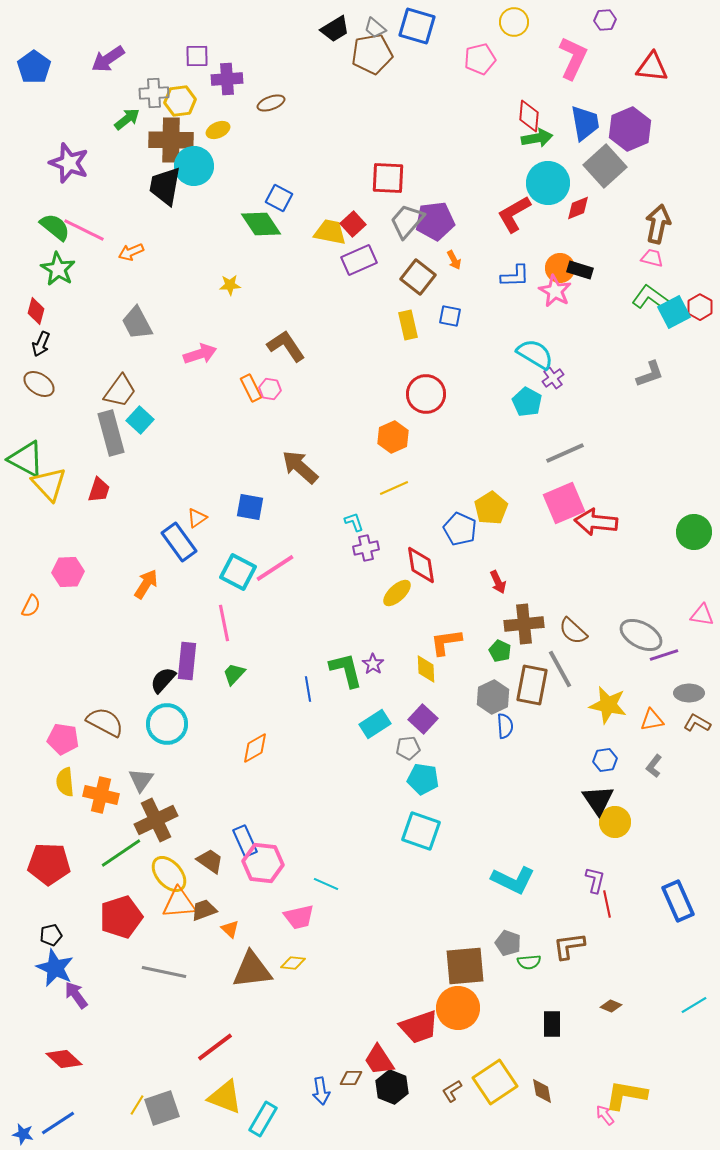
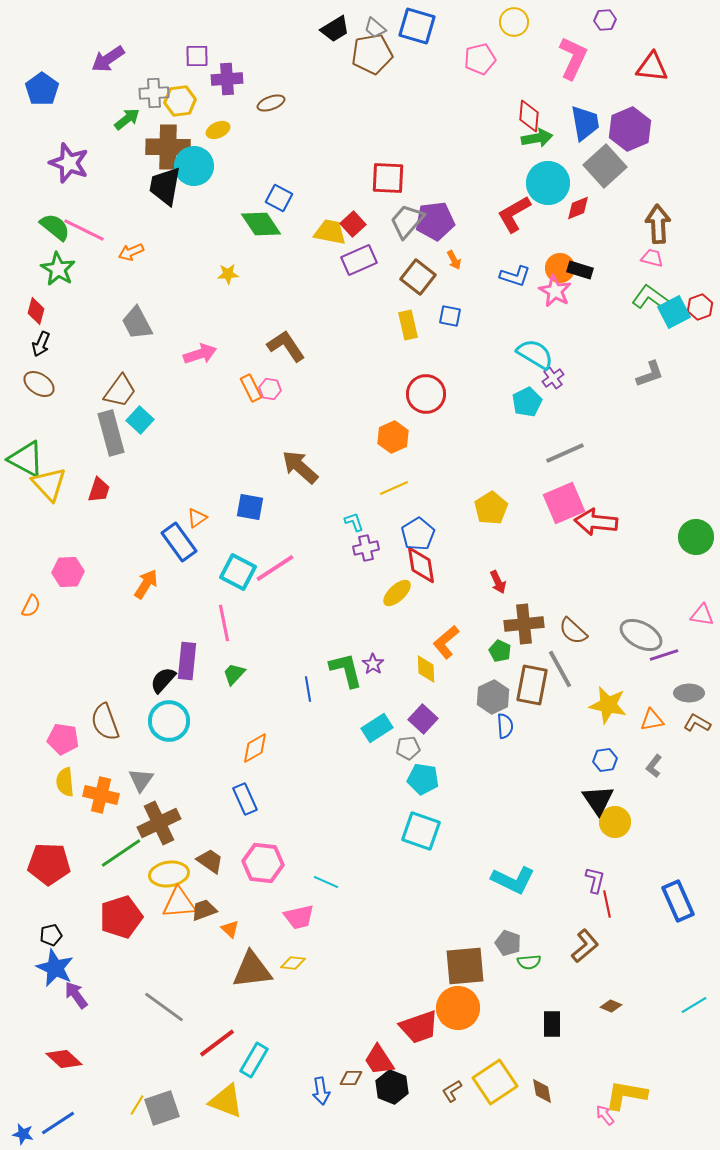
blue pentagon at (34, 67): moved 8 px right, 22 px down
brown cross at (171, 140): moved 3 px left, 7 px down
brown arrow at (658, 224): rotated 15 degrees counterclockwise
blue L-shape at (515, 276): rotated 20 degrees clockwise
yellow star at (230, 285): moved 2 px left, 11 px up
red hexagon at (700, 307): rotated 10 degrees clockwise
cyan pentagon at (527, 402): rotated 16 degrees clockwise
blue pentagon at (460, 529): moved 42 px left, 5 px down; rotated 16 degrees clockwise
green circle at (694, 532): moved 2 px right, 5 px down
orange L-shape at (446, 642): rotated 32 degrees counterclockwise
brown semicircle at (105, 722): rotated 138 degrees counterclockwise
cyan circle at (167, 724): moved 2 px right, 3 px up
cyan rectangle at (375, 724): moved 2 px right, 4 px down
brown cross at (156, 820): moved 3 px right, 3 px down
blue rectangle at (245, 841): moved 42 px up
yellow ellipse at (169, 874): rotated 57 degrees counterclockwise
cyan line at (326, 884): moved 2 px up
brown L-shape at (569, 946): moved 16 px right; rotated 148 degrees clockwise
gray line at (164, 972): moved 35 px down; rotated 24 degrees clockwise
red line at (215, 1047): moved 2 px right, 4 px up
yellow triangle at (225, 1097): moved 1 px right, 4 px down
cyan rectangle at (263, 1119): moved 9 px left, 59 px up
